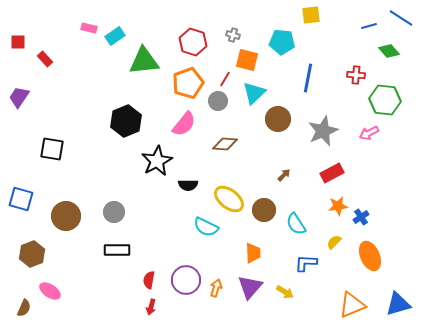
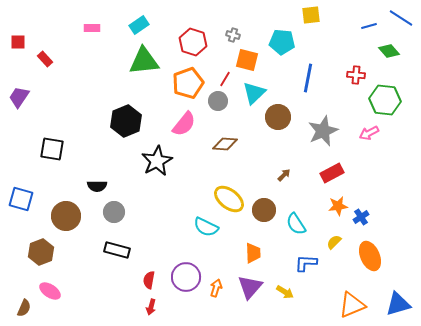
pink rectangle at (89, 28): moved 3 px right; rotated 14 degrees counterclockwise
cyan rectangle at (115, 36): moved 24 px right, 11 px up
brown circle at (278, 119): moved 2 px up
black semicircle at (188, 185): moved 91 px left, 1 px down
black rectangle at (117, 250): rotated 15 degrees clockwise
brown hexagon at (32, 254): moved 9 px right, 2 px up
purple circle at (186, 280): moved 3 px up
